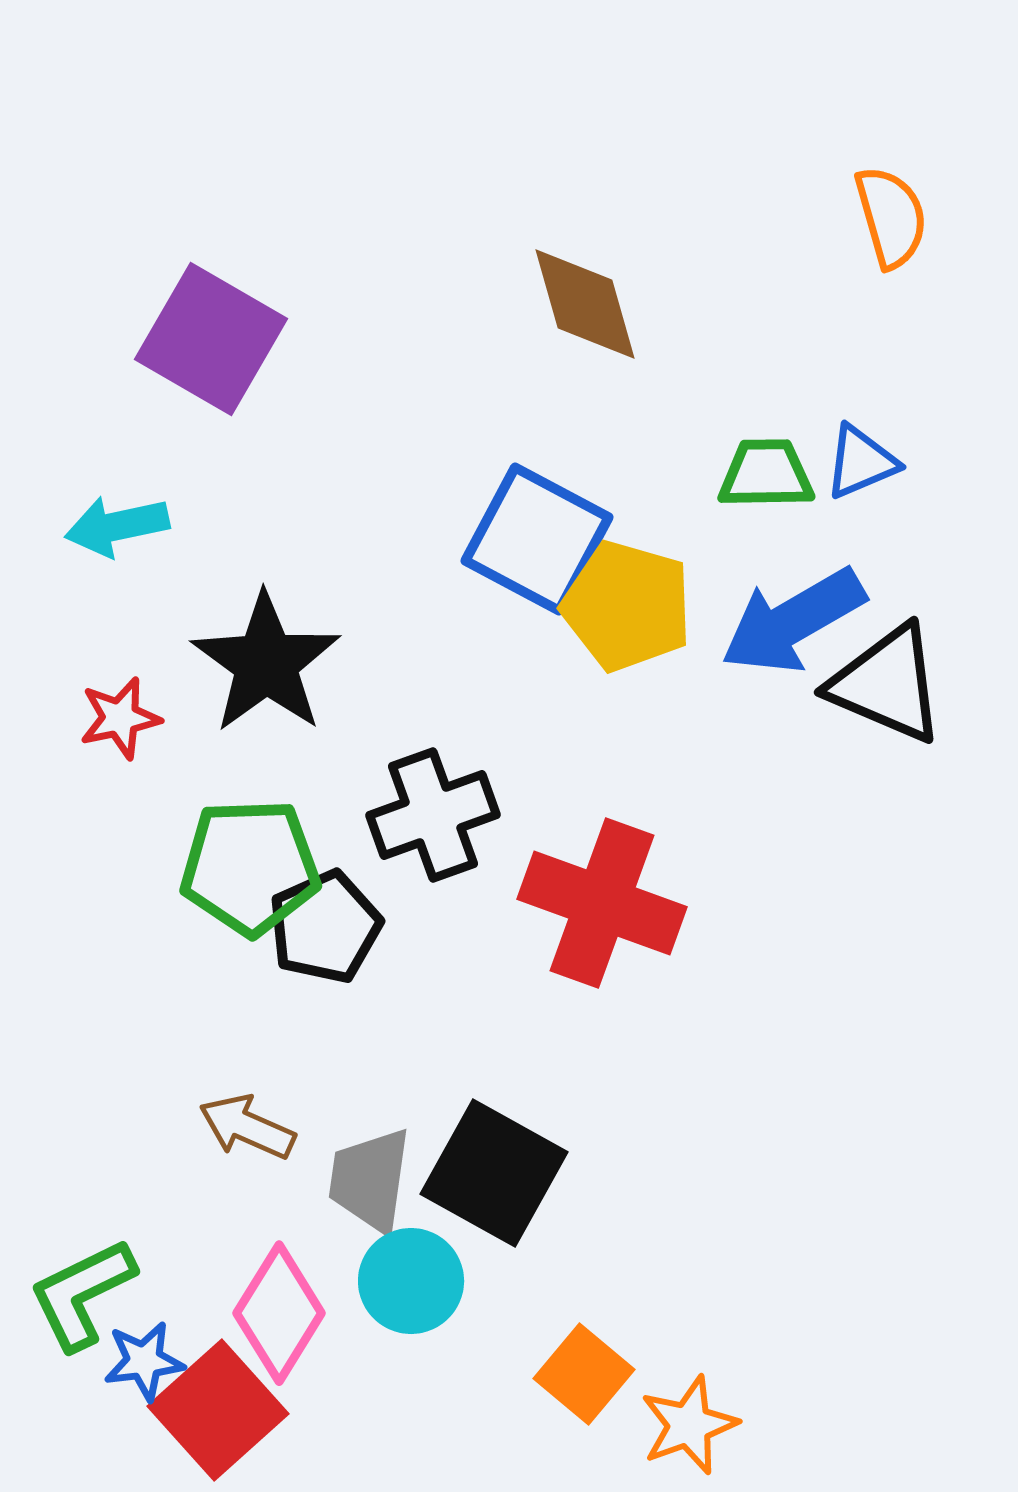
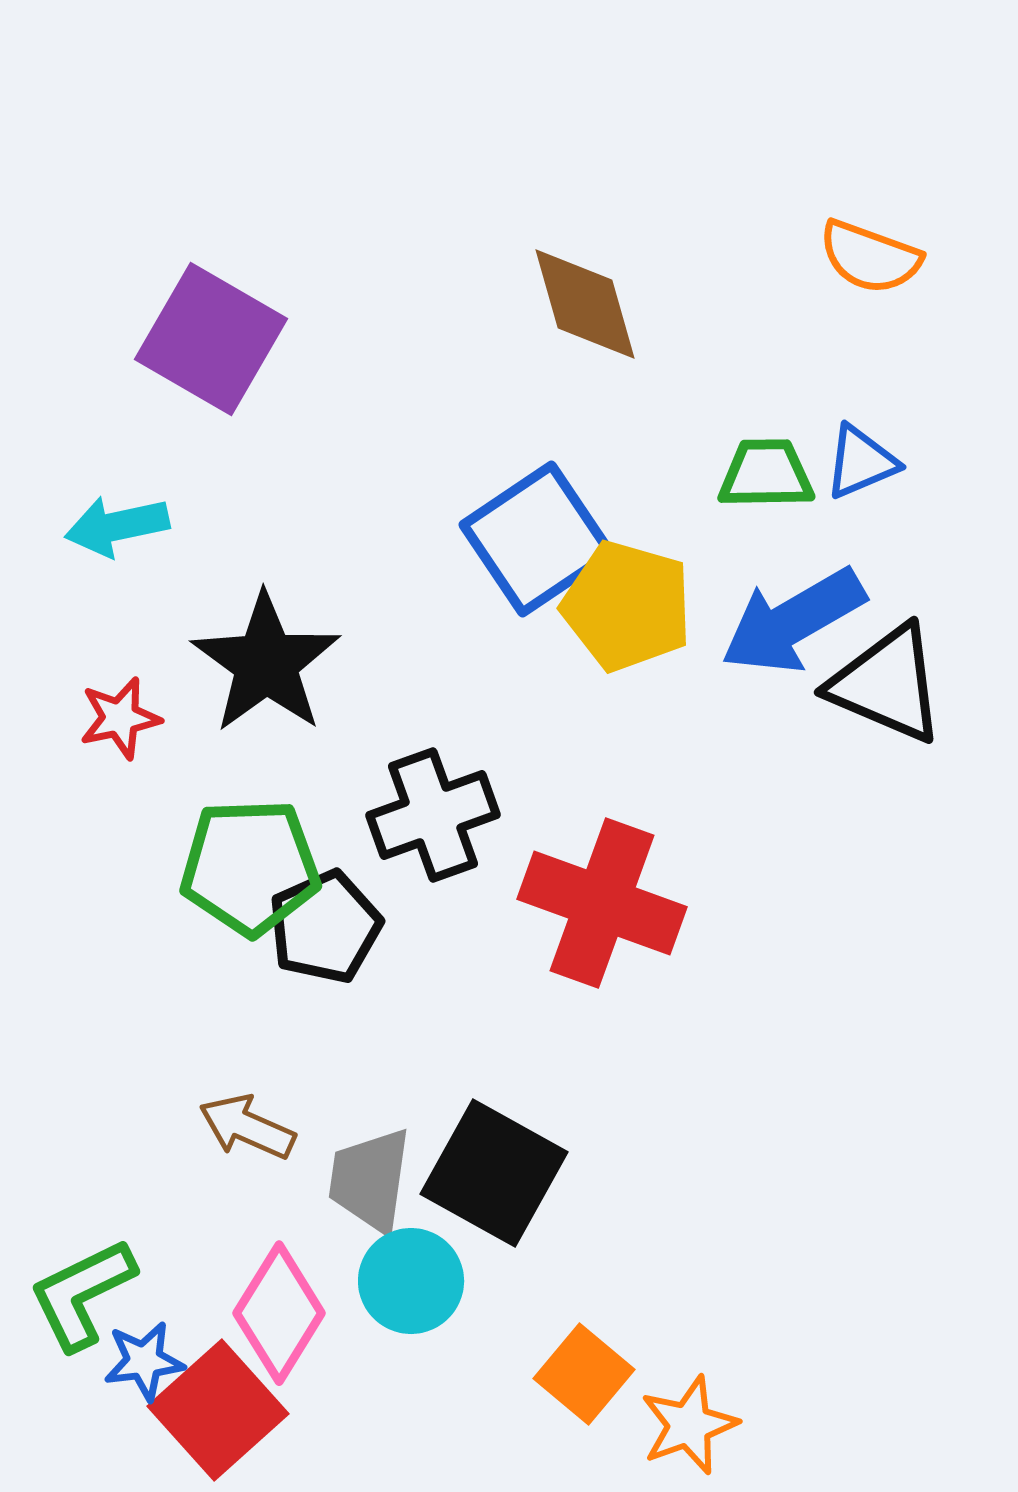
orange semicircle: moved 21 px left, 40 px down; rotated 126 degrees clockwise
blue square: rotated 28 degrees clockwise
